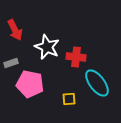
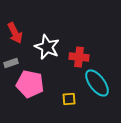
red arrow: moved 3 px down
red cross: moved 3 px right
